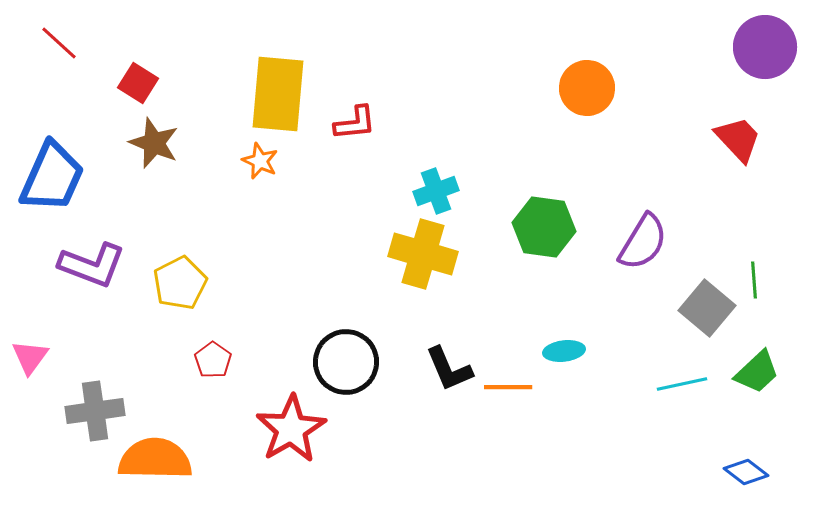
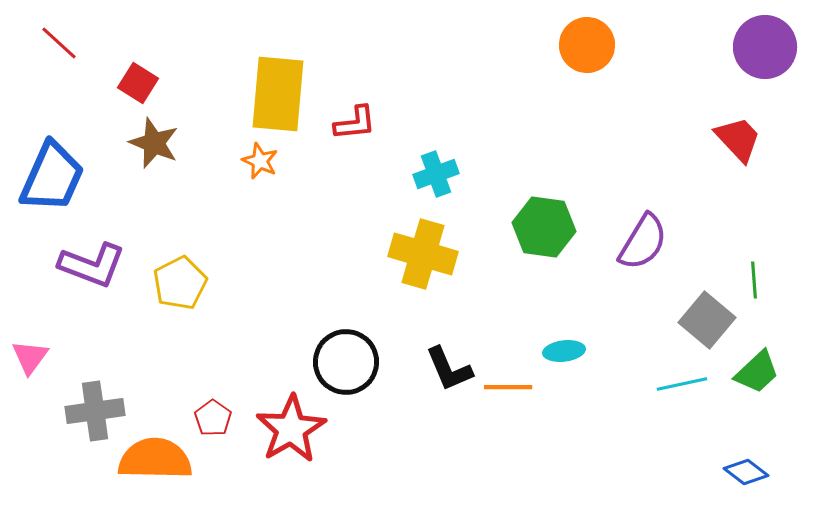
orange circle: moved 43 px up
cyan cross: moved 17 px up
gray square: moved 12 px down
red pentagon: moved 58 px down
